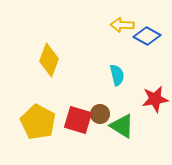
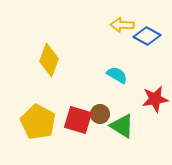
cyan semicircle: rotated 45 degrees counterclockwise
